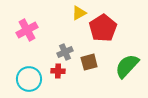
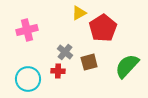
pink cross: rotated 15 degrees clockwise
gray cross: rotated 28 degrees counterclockwise
cyan circle: moved 1 px left
